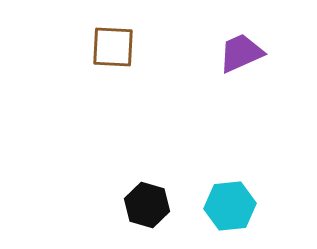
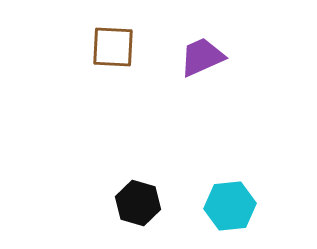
purple trapezoid: moved 39 px left, 4 px down
black hexagon: moved 9 px left, 2 px up
